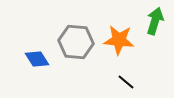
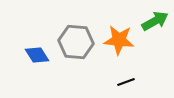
green arrow: rotated 44 degrees clockwise
blue diamond: moved 4 px up
black line: rotated 60 degrees counterclockwise
